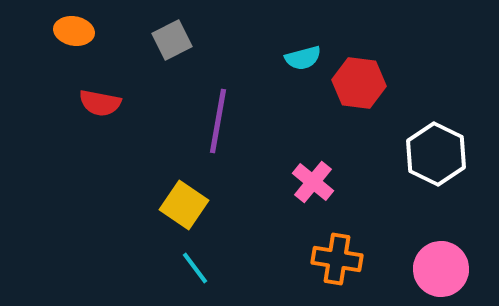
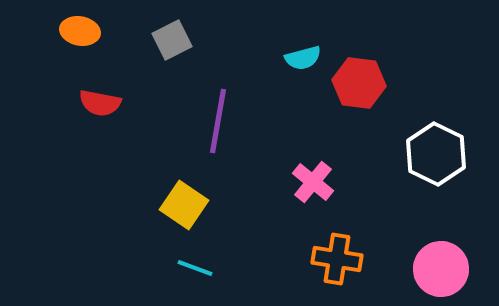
orange ellipse: moved 6 px right
cyan line: rotated 33 degrees counterclockwise
